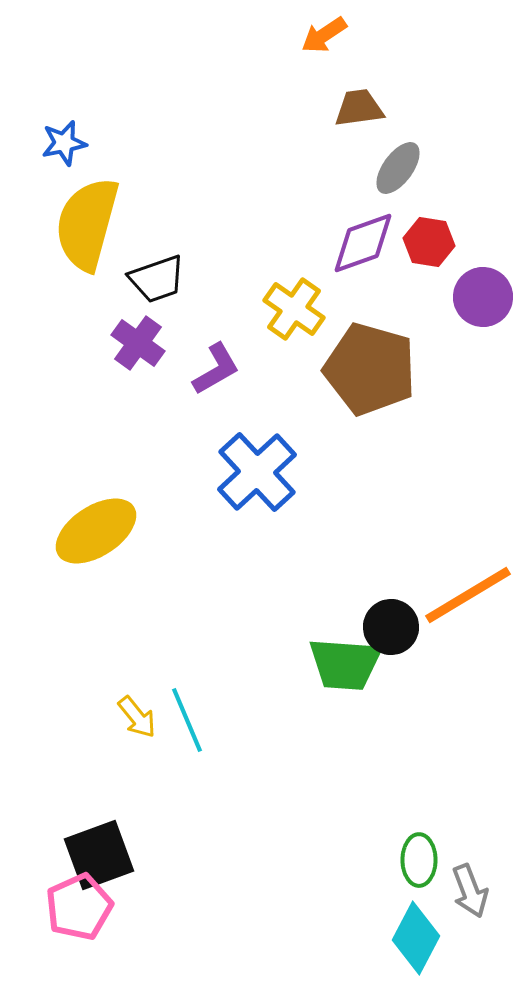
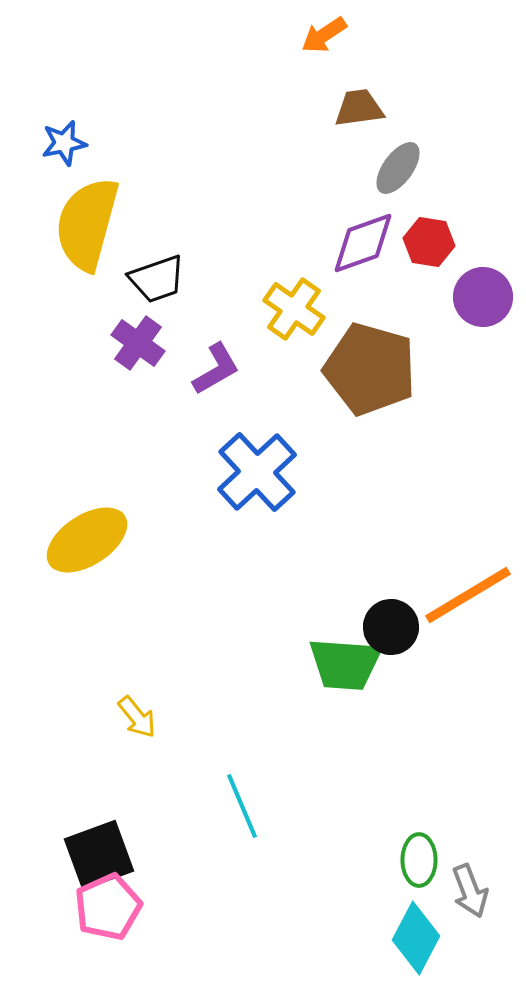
yellow ellipse: moved 9 px left, 9 px down
cyan line: moved 55 px right, 86 px down
pink pentagon: moved 29 px right
